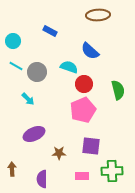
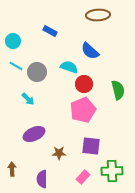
pink rectangle: moved 1 px right, 1 px down; rotated 48 degrees counterclockwise
